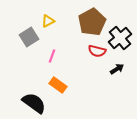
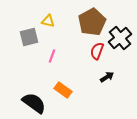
yellow triangle: rotated 40 degrees clockwise
gray square: rotated 18 degrees clockwise
red semicircle: rotated 96 degrees clockwise
black arrow: moved 10 px left, 8 px down
orange rectangle: moved 5 px right, 5 px down
